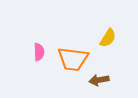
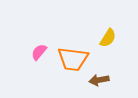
pink semicircle: rotated 138 degrees counterclockwise
